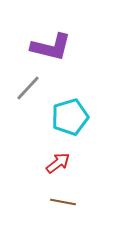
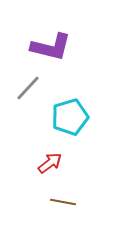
red arrow: moved 8 px left
